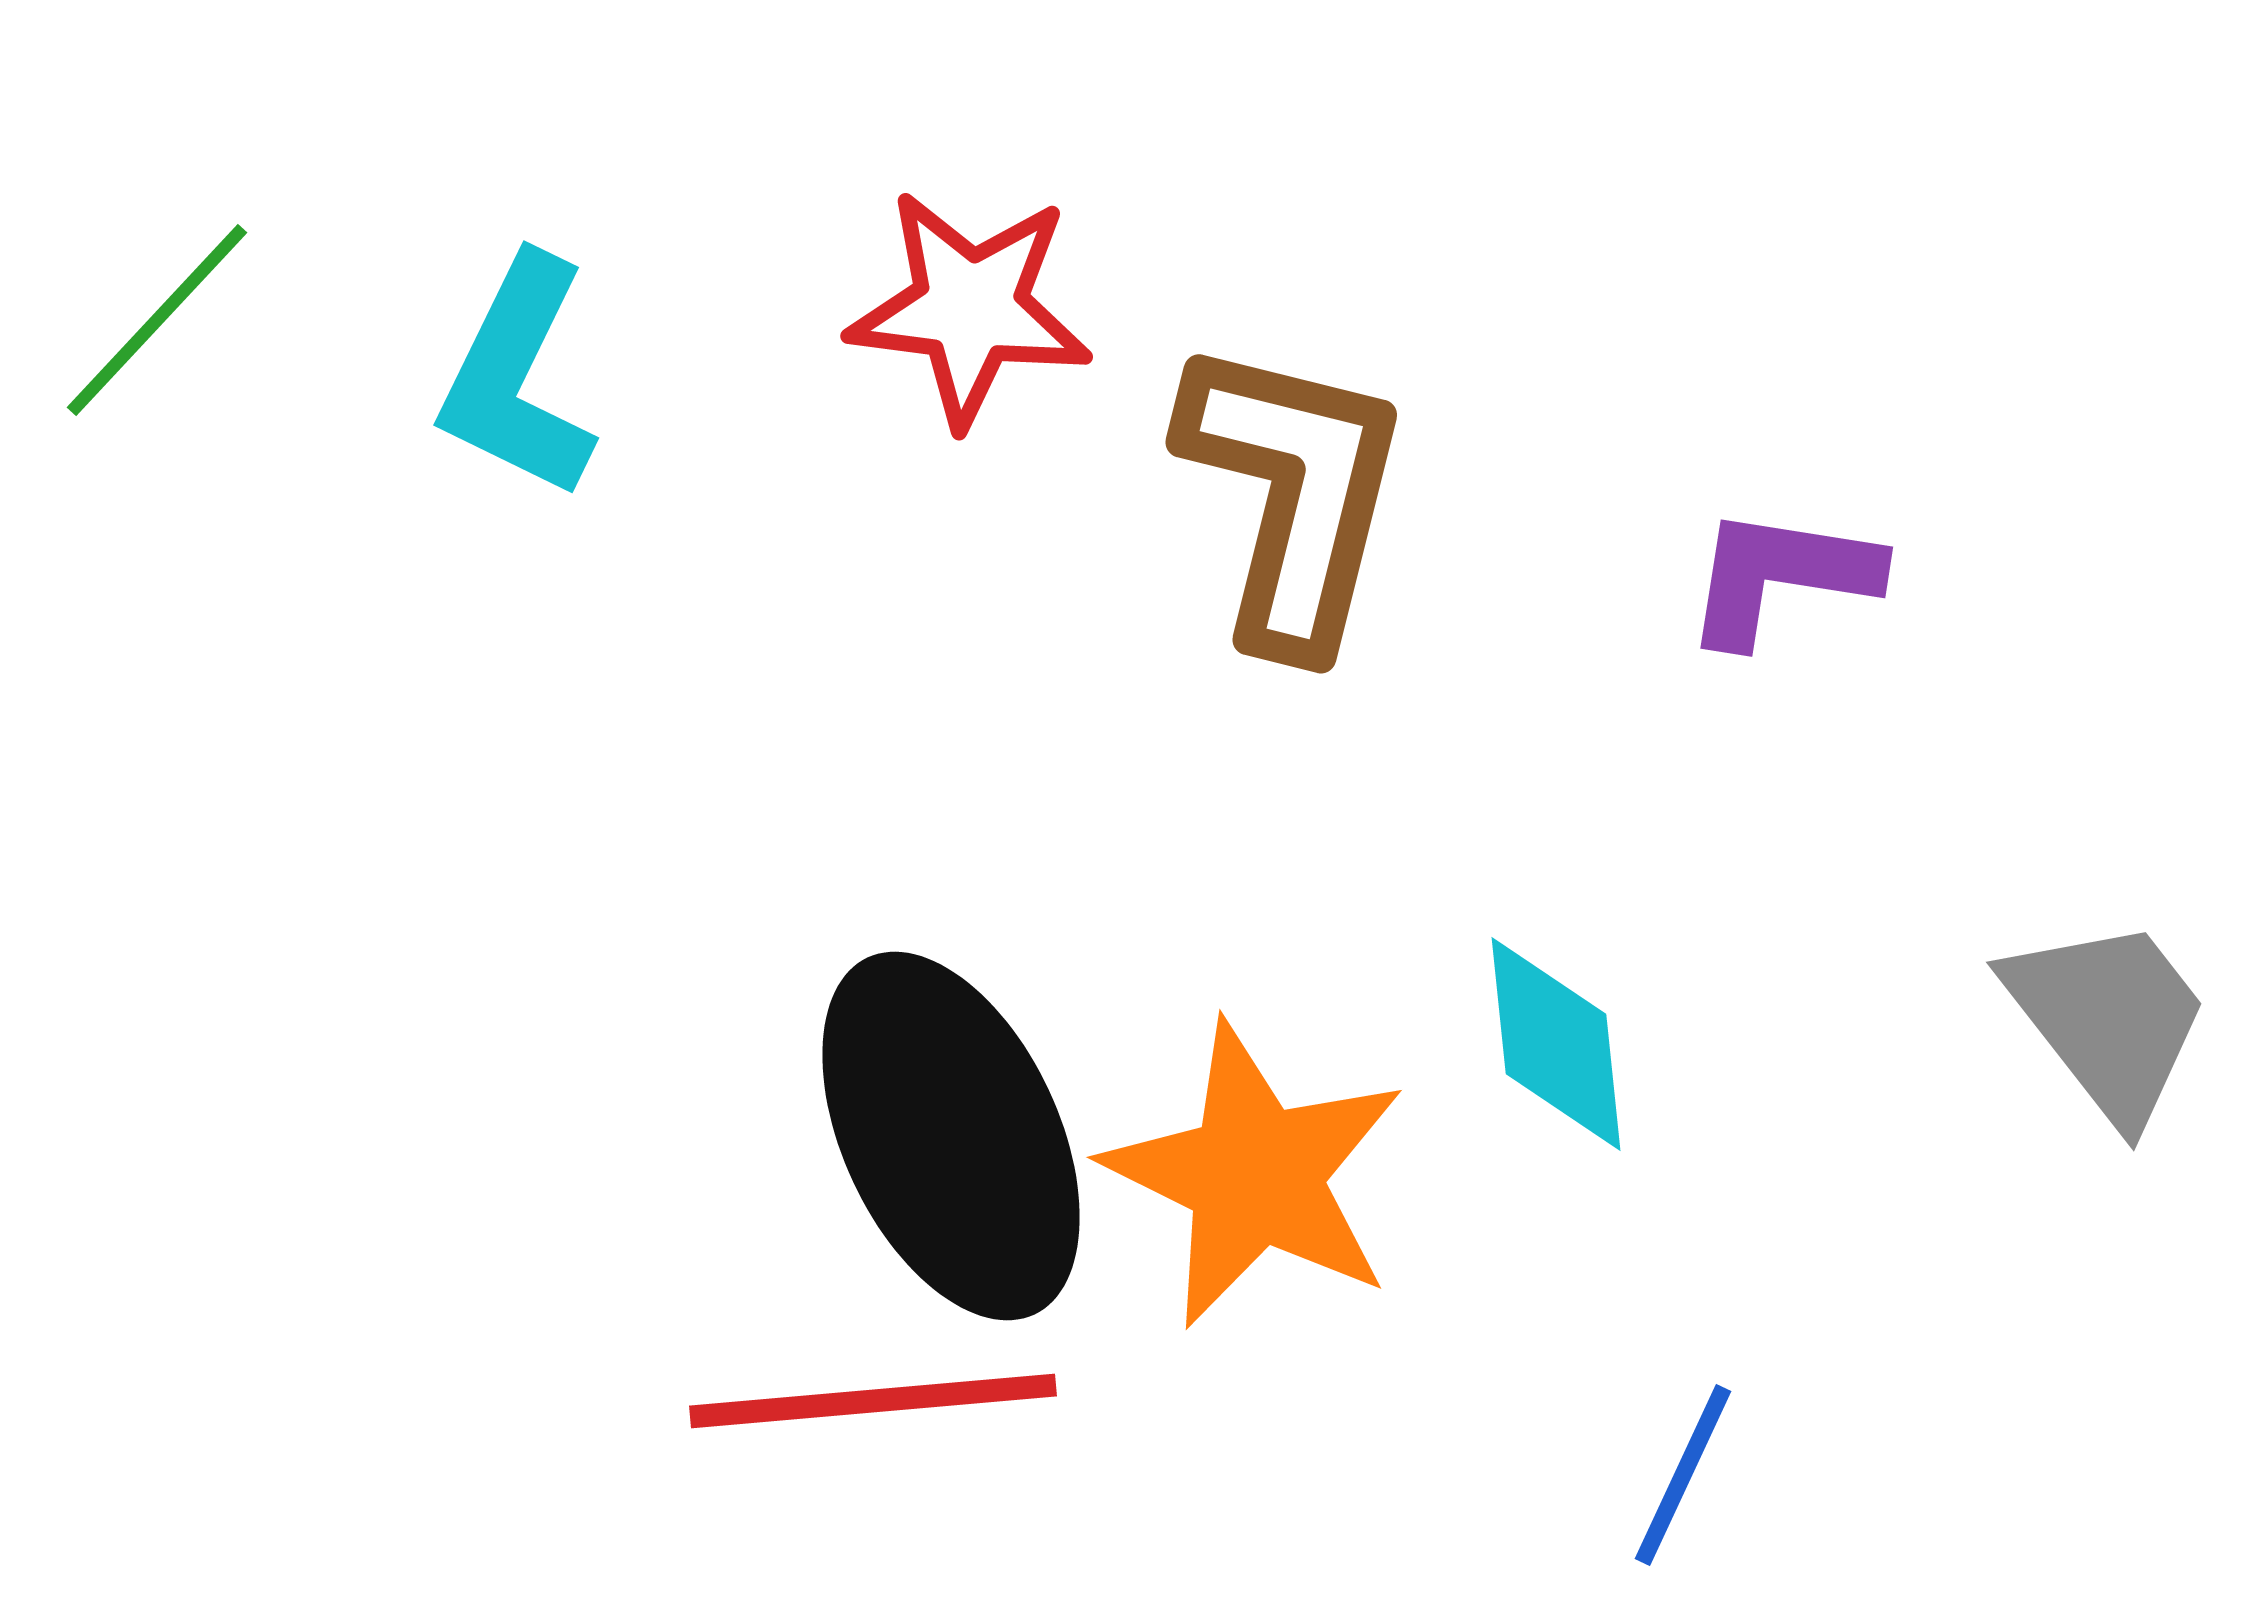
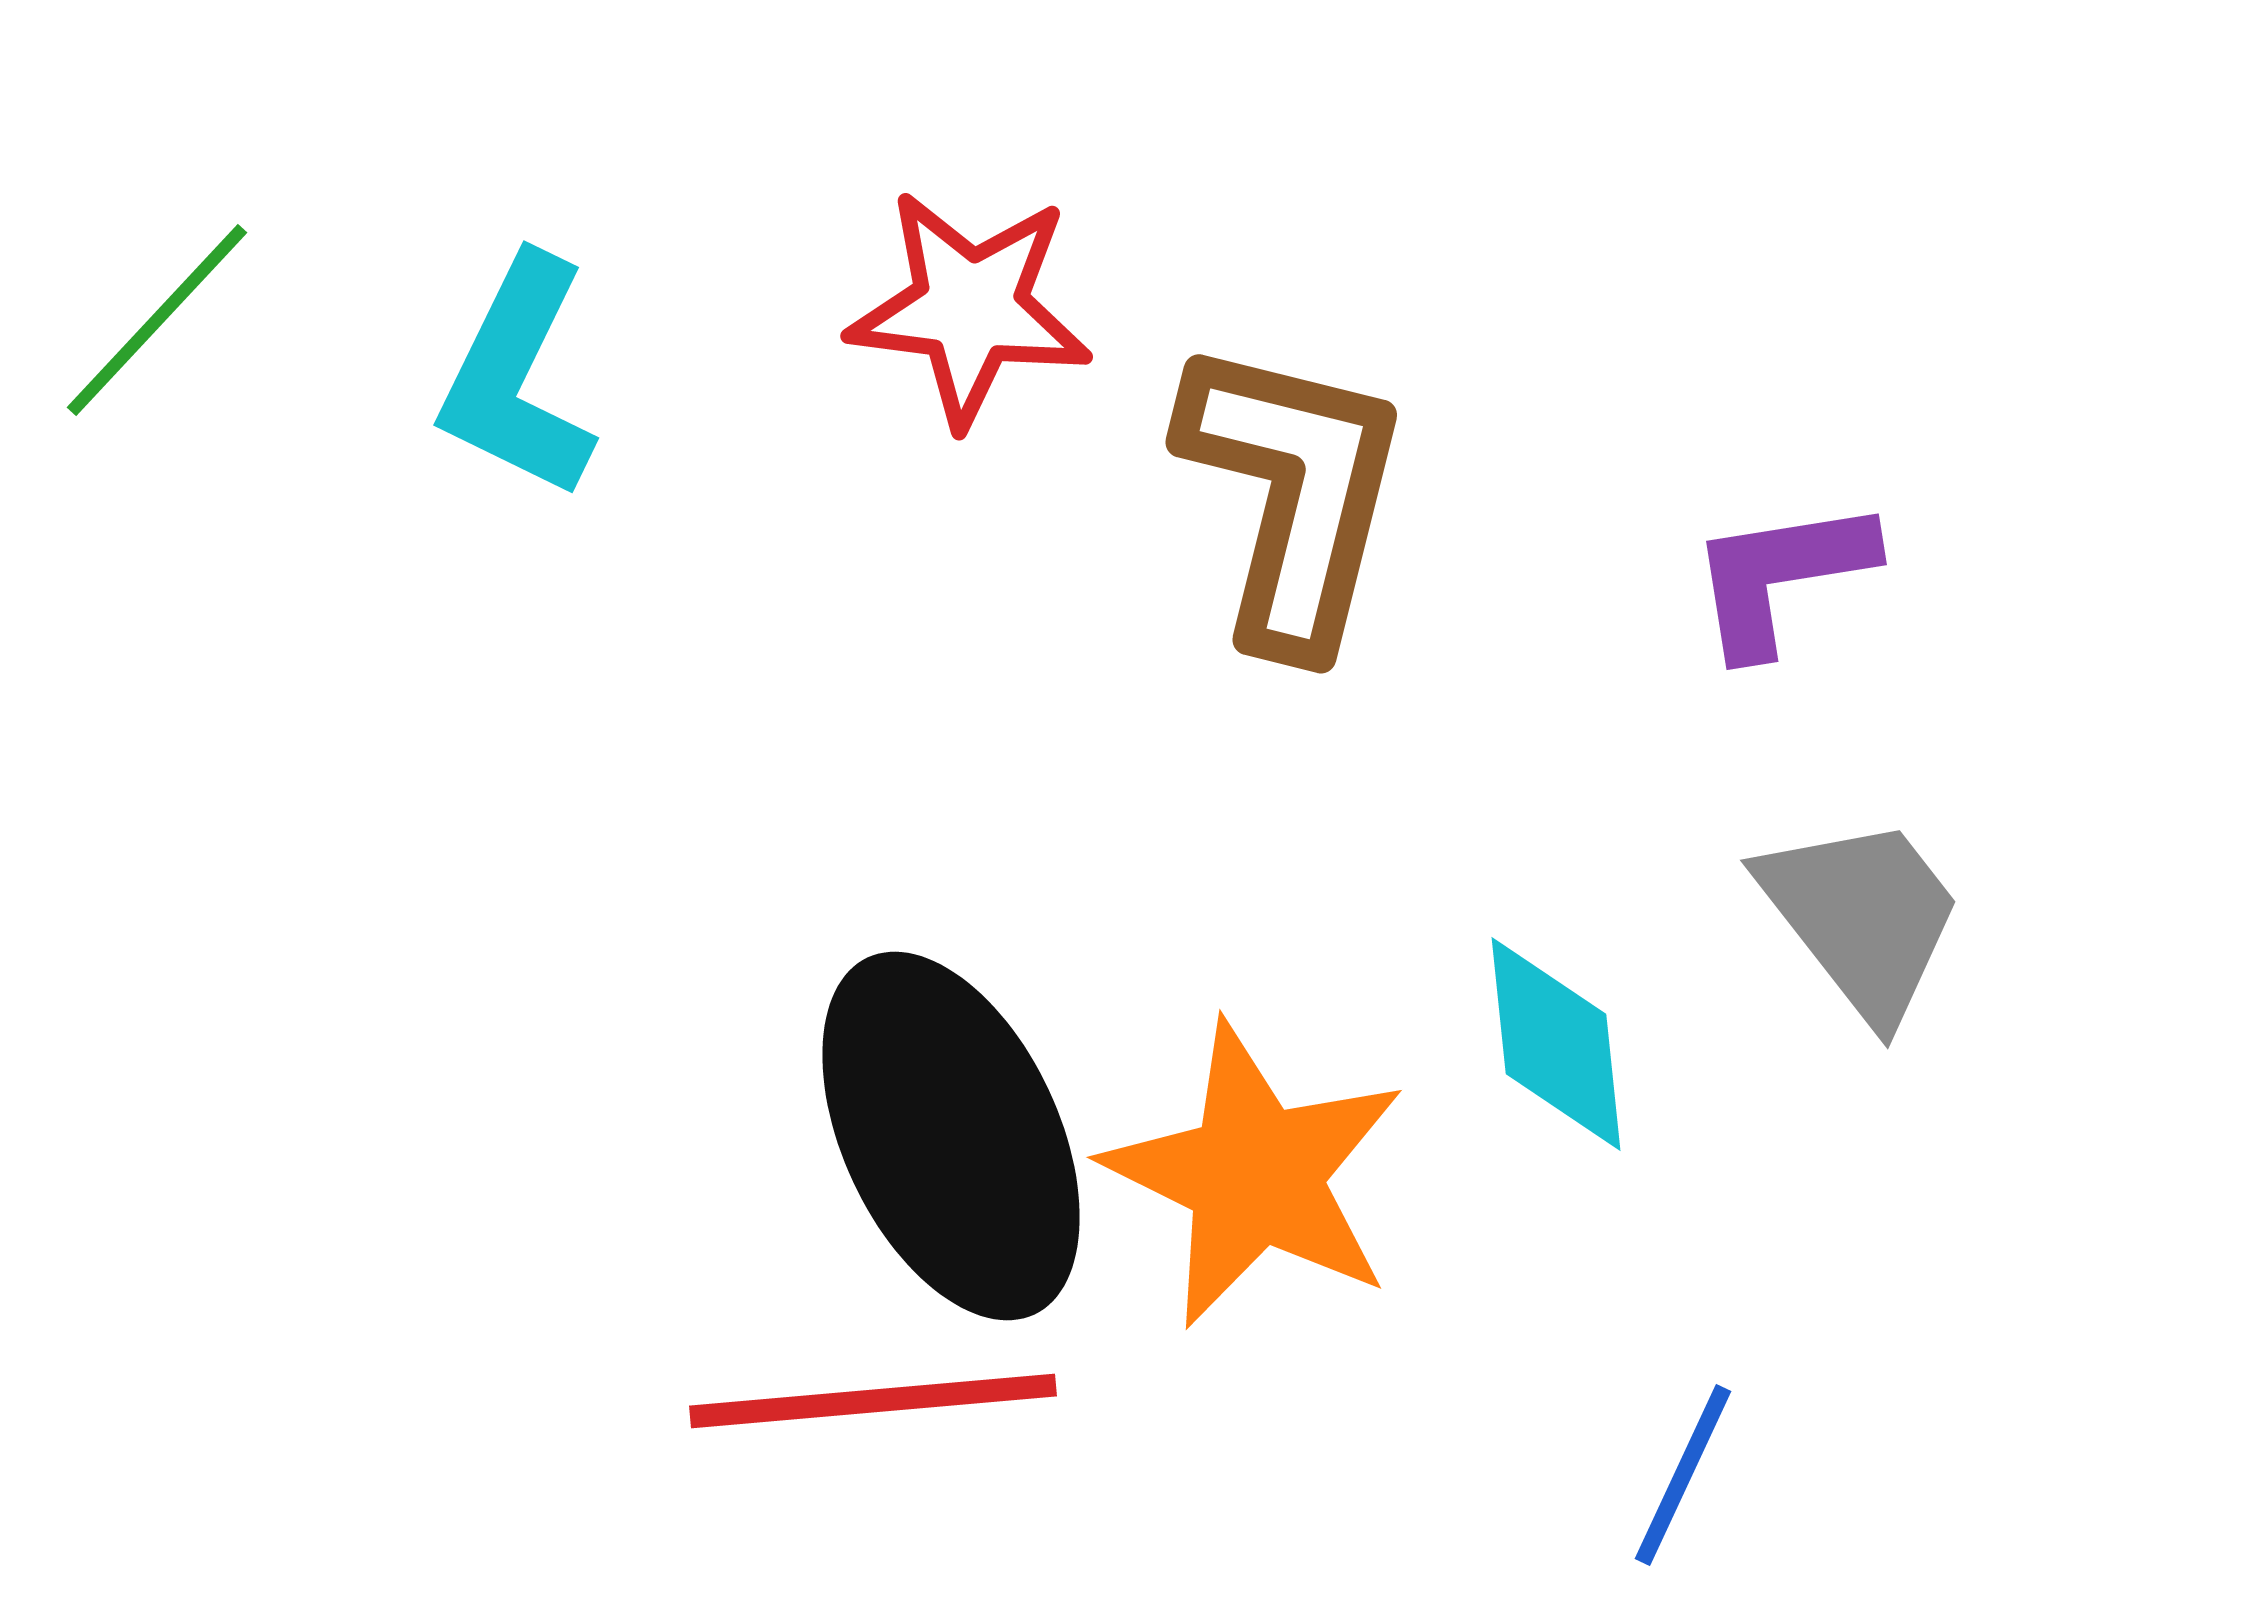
purple L-shape: rotated 18 degrees counterclockwise
gray trapezoid: moved 246 px left, 102 px up
